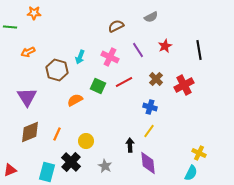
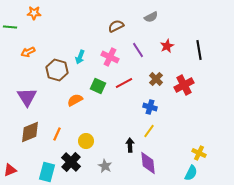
red star: moved 2 px right
red line: moved 1 px down
